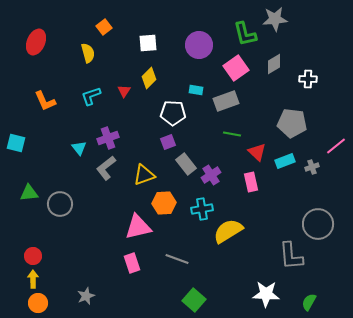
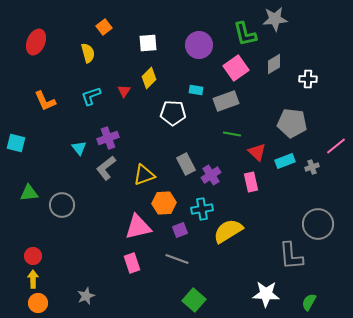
purple square at (168, 142): moved 12 px right, 88 px down
gray rectangle at (186, 164): rotated 10 degrees clockwise
gray circle at (60, 204): moved 2 px right, 1 px down
